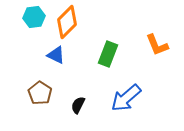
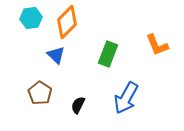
cyan hexagon: moved 3 px left, 1 px down
blue triangle: rotated 18 degrees clockwise
blue arrow: rotated 20 degrees counterclockwise
